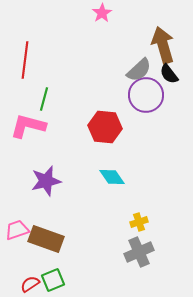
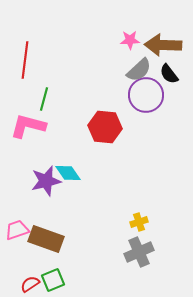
pink star: moved 28 px right, 27 px down; rotated 30 degrees clockwise
brown arrow: rotated 72 degrees counterclockwise
cyan diamond: moved 44 px left, 4 px up
